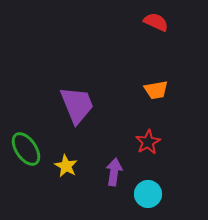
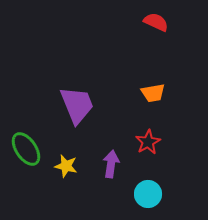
orange trapezoid: moved 3 px left, 3 px down
yellow star: rotated 15 degrees counterclockwise
purple arrow: moved 3 px left, 8 px up
